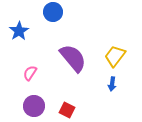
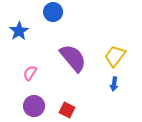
blue arrow: moved 2 px right
